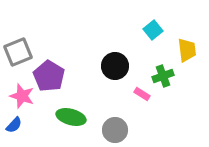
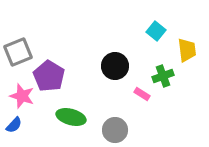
cyan square: moved 3 px right, 1 px down; rotated 12 degrees counterclockwise
